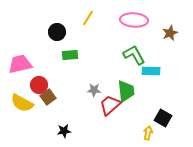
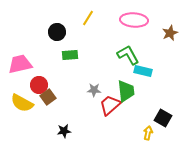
green L-shape: moved 6 px left
cyan rectangle: moved 8 px left; rotated 12 degrees clockwise
